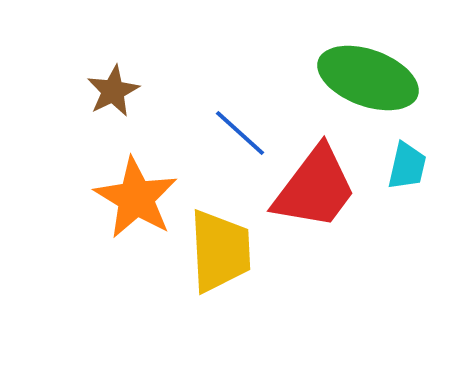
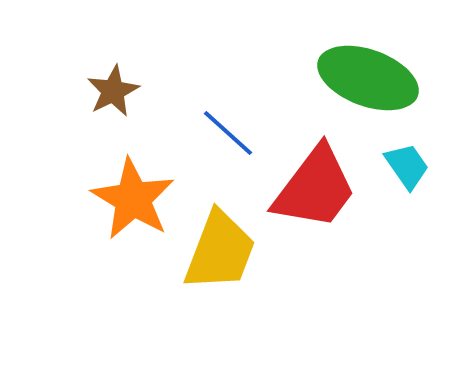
blue line: moved 12 px left
cyan trapezoid: rotated 48 degrees counterclockwise
orange star: moved 3 px left, 1 px down
yellow trapezoid: rotated 24 degrees clockwise
